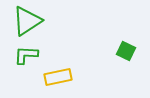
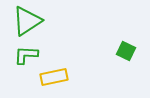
yellow rectangle: moved 4 px left
